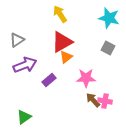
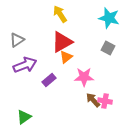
pink star: moved 2 px left, 1 px up
